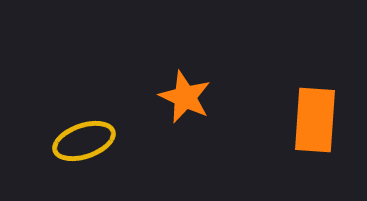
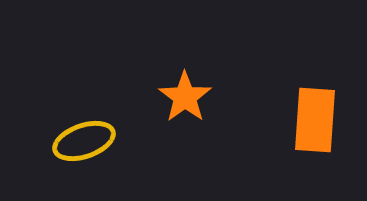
orange star: rotated 12 degrees clockwise
